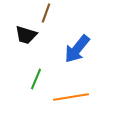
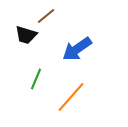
brown line: moved 3 px down; rotated 30 degrees clockwise
blue arrow: rotated 16 degrees clockwise
orange line: rotated 40 degrees counterclockwise
